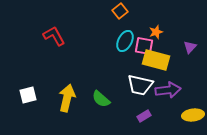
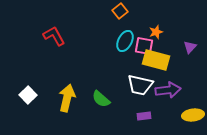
white square: rotated 30 degrees counterclockwise
purple rectangle: rotated 24 degrees clockwise
